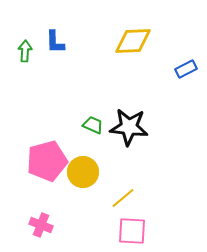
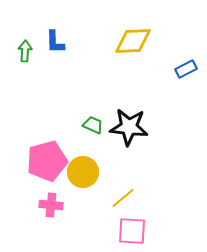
pink cross: moved 10 px right, 20 px up; rotated 15 degrees counterclockwise
